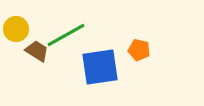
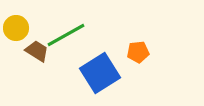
yellow circle: moved 1 px up
orange pentagon: moved 1 px left, 2 px down; rotated 20 degrees counterclockwise
blue square: moved 6 px down; rotated 24 degrees counterclockwise
